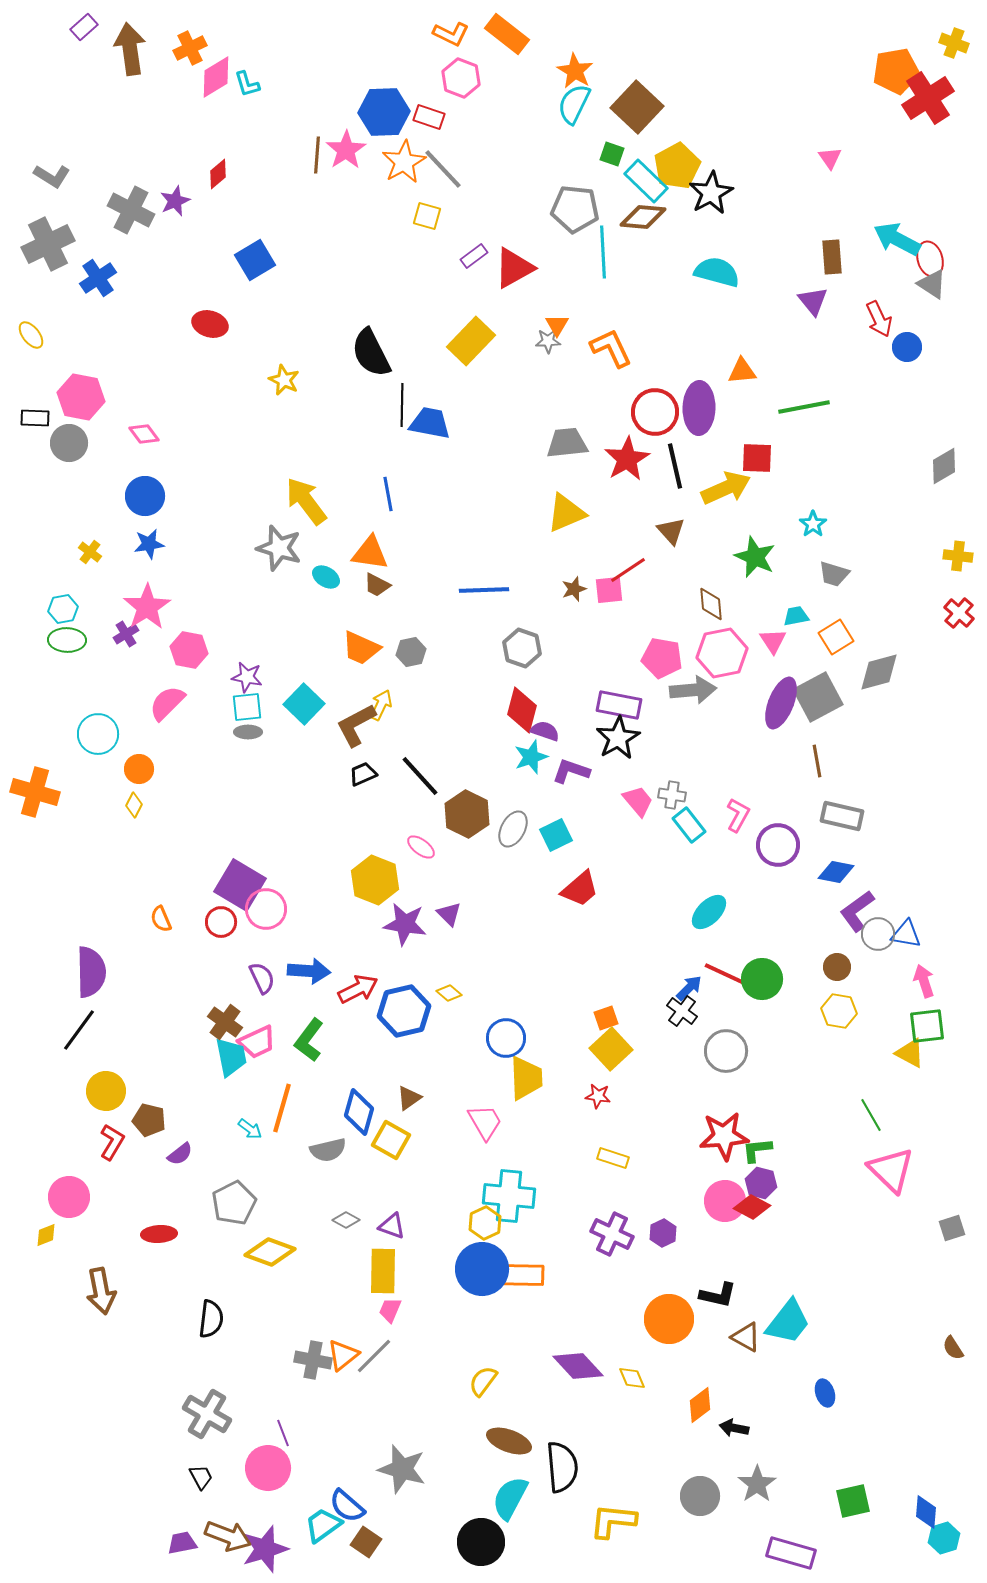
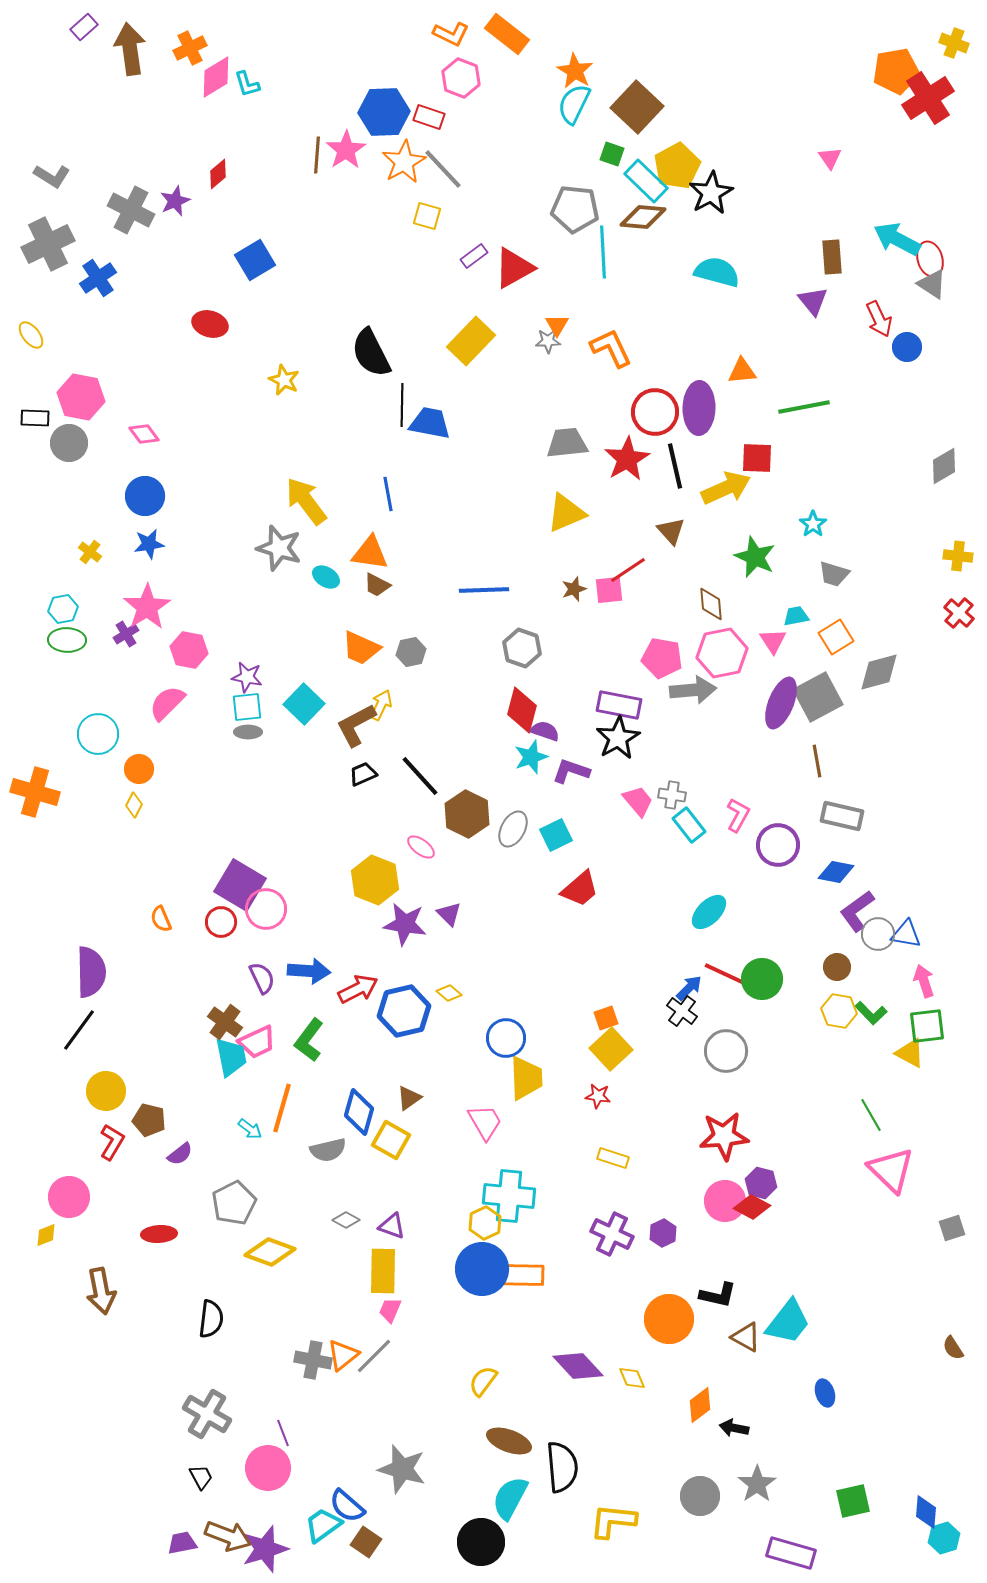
green L-shape at (757, 1150): moved 114 px right, 137 px up; rotated 128 degrees counterclockwise
